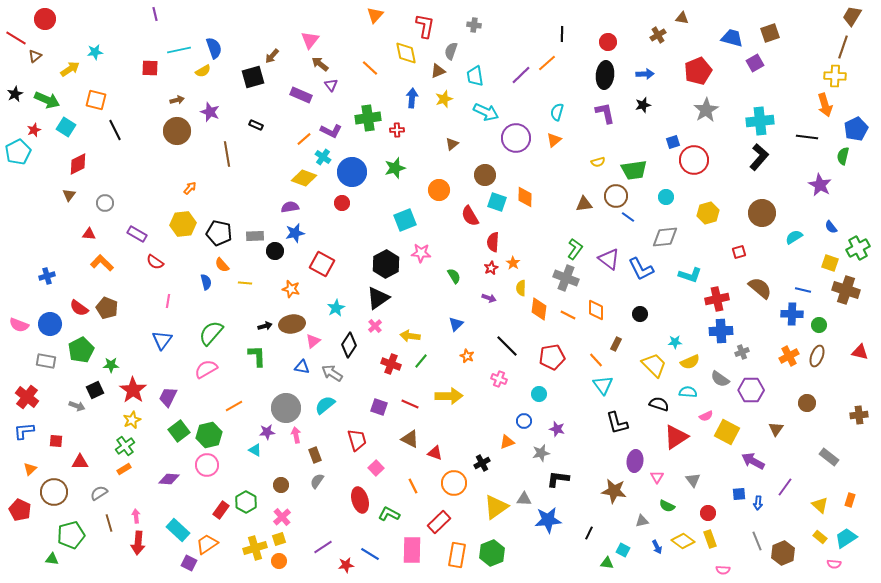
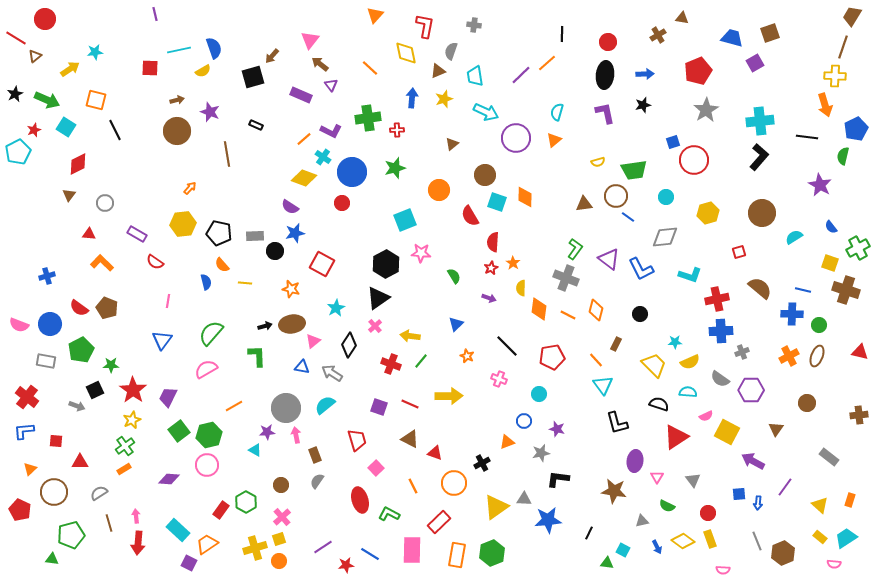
purple semicircle at (290, 207): rotated 138 degrees counterclockwise
orange diamond at (596, 310): rotated 15 degrees clockwise
